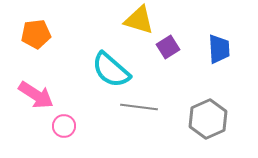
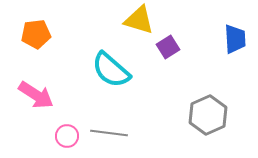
blue trapezoid: moved 16 px right, 10 px up
gray line: moved 30 px left, 26 px down
gray hexagon: moved 4 px up
pink circle: moved 3 px right, 10 px down
